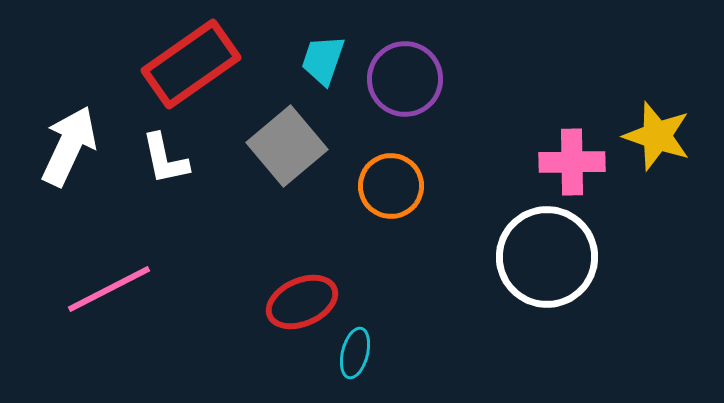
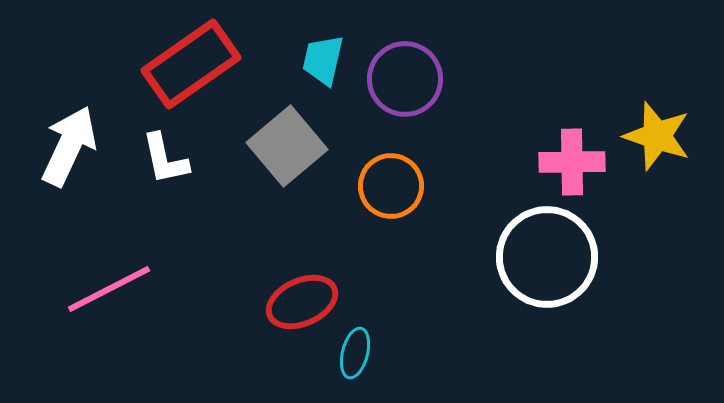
cyan trapezoid: rotated 6 degrees counterclockwise
